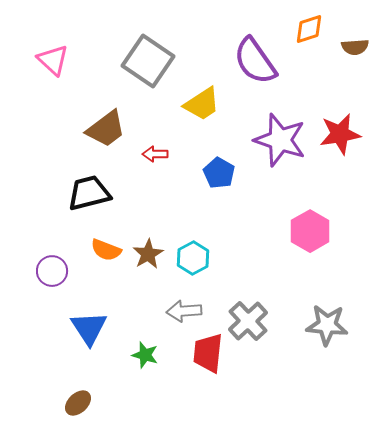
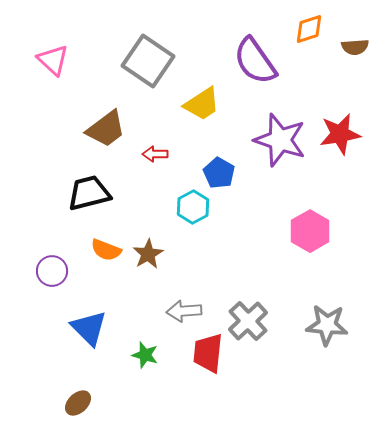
cyan hexagon: moved 51 px up
blue triangle: rotated 12 degrees counterclockwise
